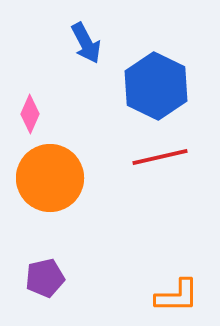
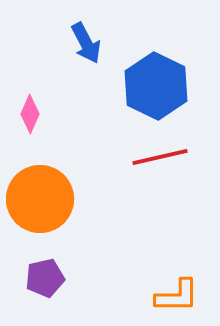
orange circle: moved 10 px left, 21 px down
